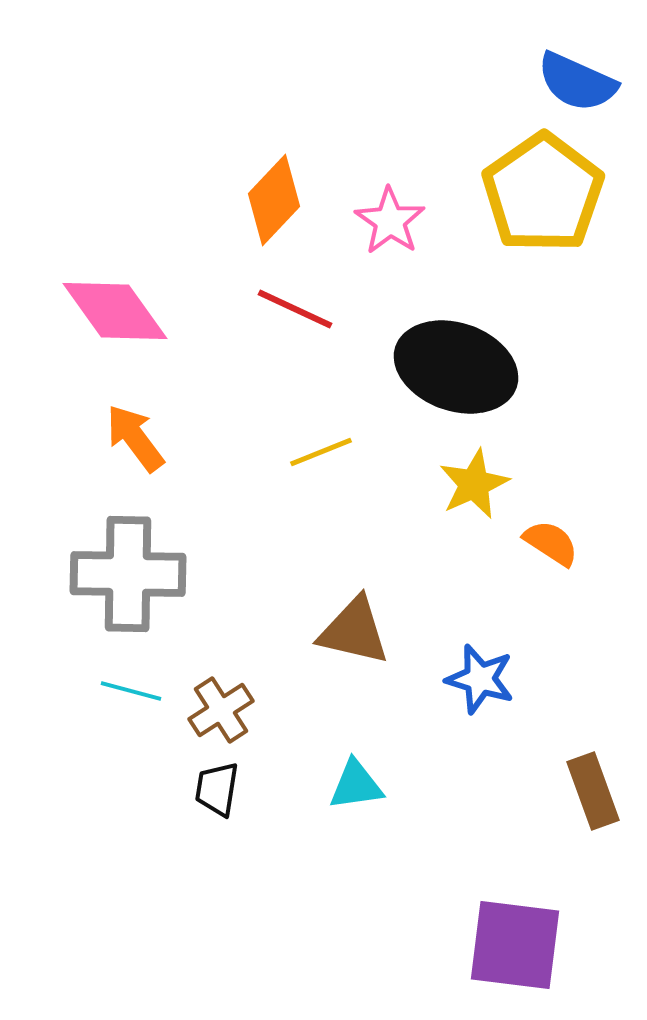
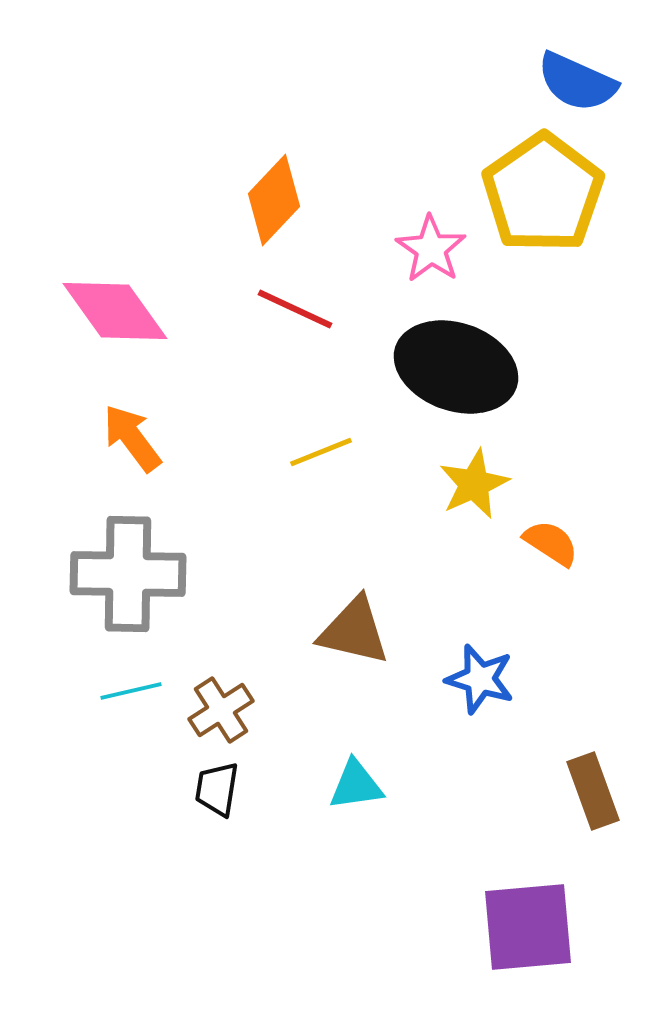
pink star: moved 41 px right, 28 px down
orange arrow: moved 3 px left
cyan line: rotated 28 degrees counterclockwise
purple square: moved 13 px right, 18 px up; rotated 12 degrees counterclockwise
